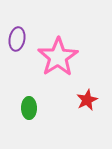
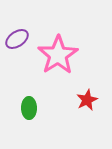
purple ellipse: rotated 45 degrees clockwise
pink star: moved 2 px up
